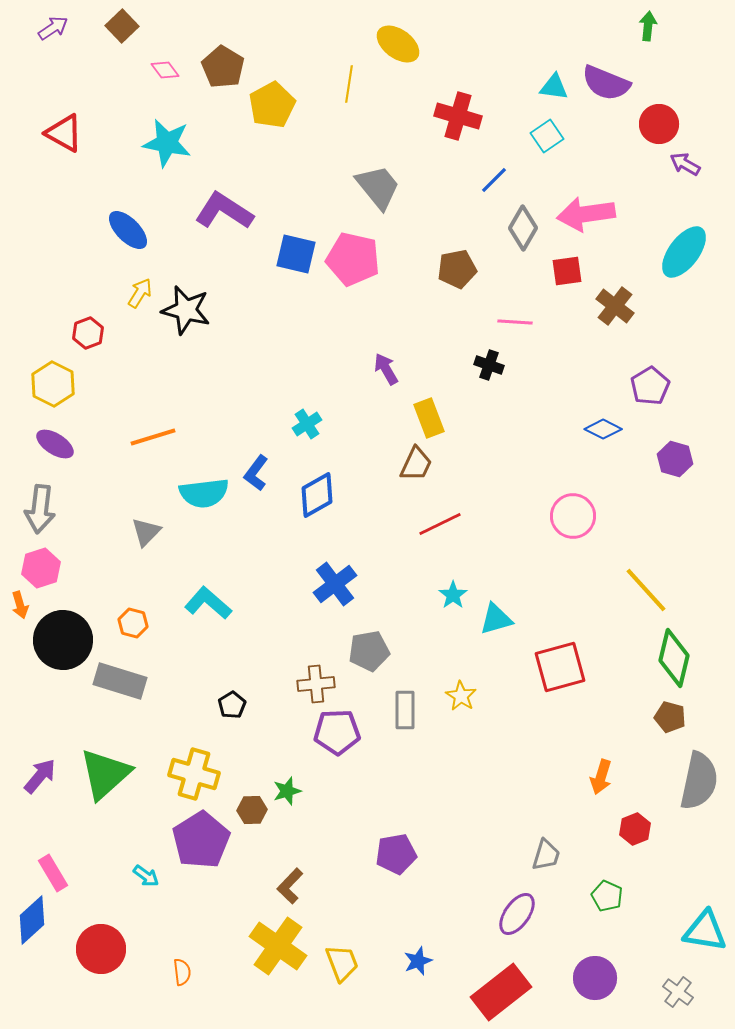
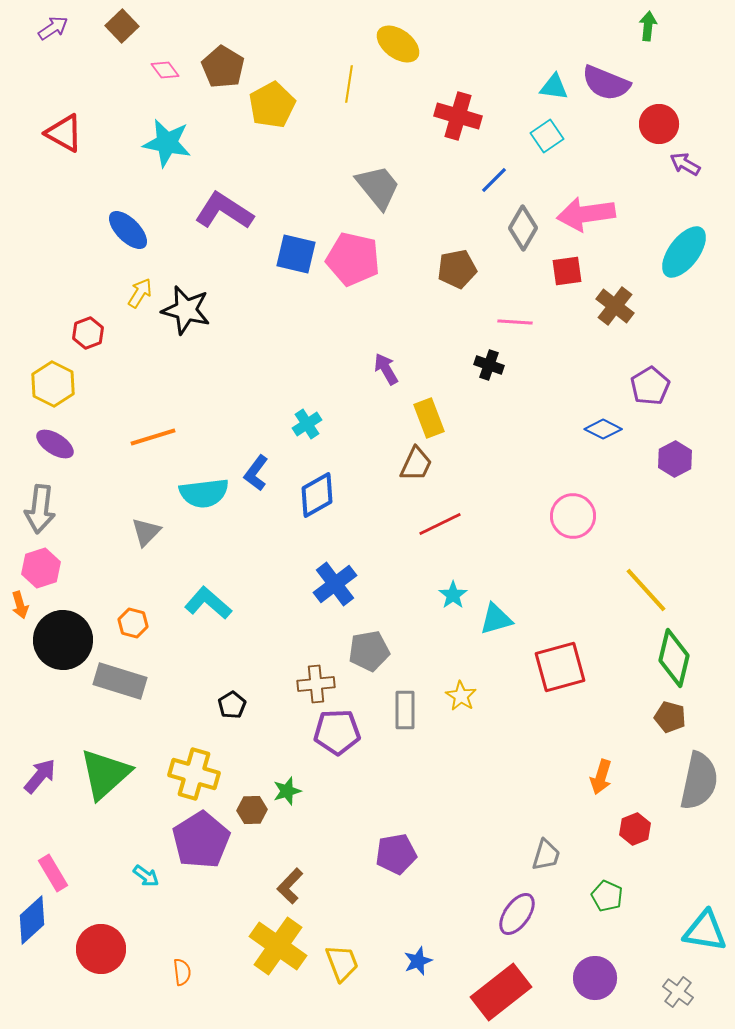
purple hexagon at (675, 459): rotated 16 degrees clockwise
